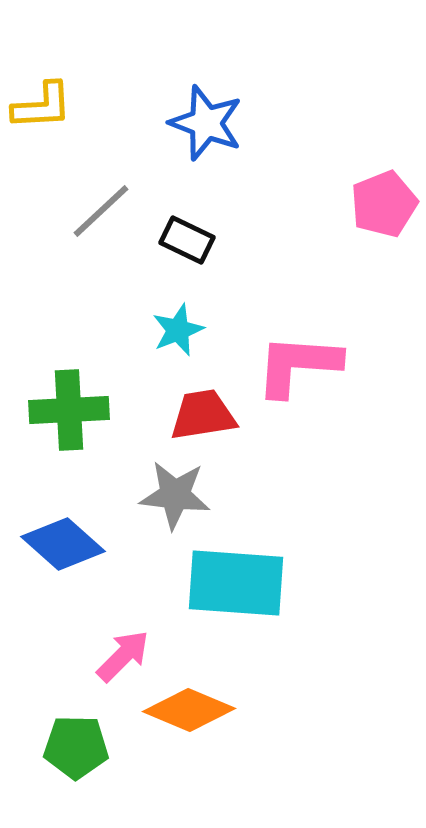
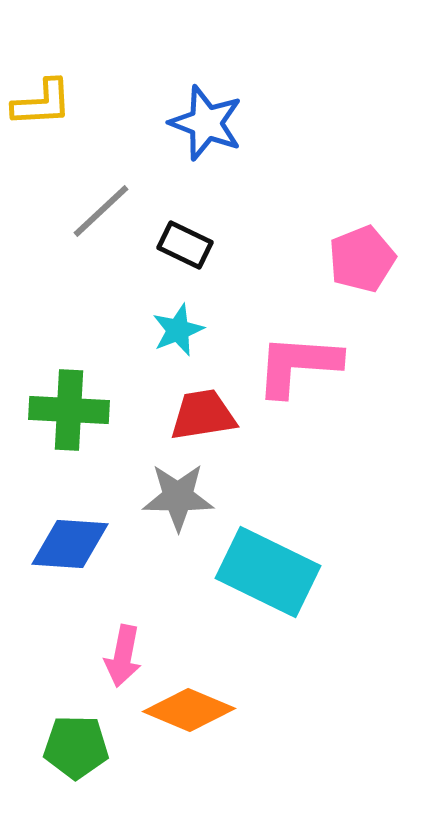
yellow L-shape: moved 3 px up
pink pentagon: moved 22 px left, 55 px down
black rectangle: moved 2 px left, 5 px down
green cross: rotated 6 degrees clockwise
gray star: moved 3 px right, 2 px down; rotated 6 degrees counterclockwise
blue diamond: moved 7 px right; rotated 38 degrees counterclockwise
cyan rectangle: moved 32 px right, 11 px up; rotated 22 degrees clockwise
pink arrow: rotated 146 degrees clockwise
